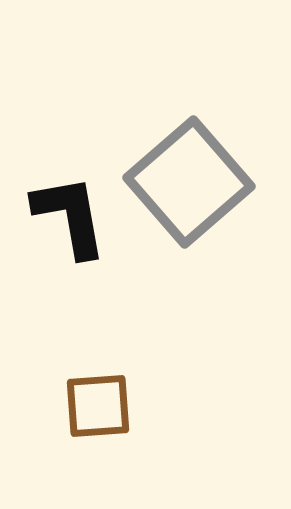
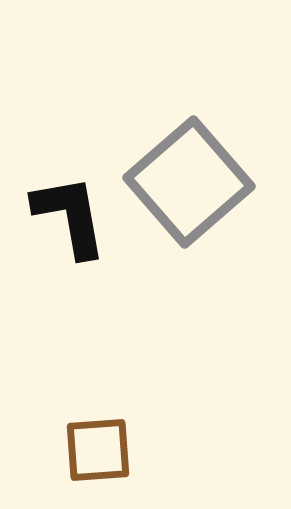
brown square: moved 44 px down
